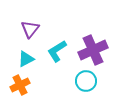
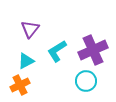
cyan triangle: moved 2 px down
